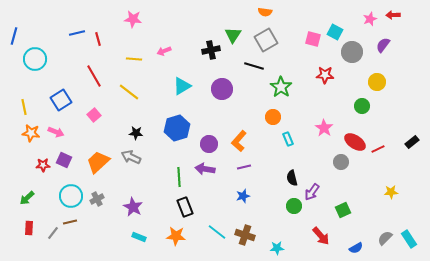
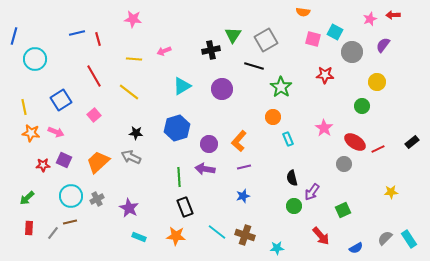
orange semicircle at (265, 12): moved 38 px right
gray circle at (341, 162): moved 3 px right, 2 px down
purple star at (133, 207): moved 4 px left, 1 px down
